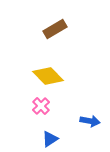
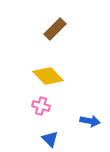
brown rectangle: rotated 15 degrees counterclockwise
pink cross: rotated 30 degrees counterclockwise
blue triangle: rotated 42 degrees counterclockwise
